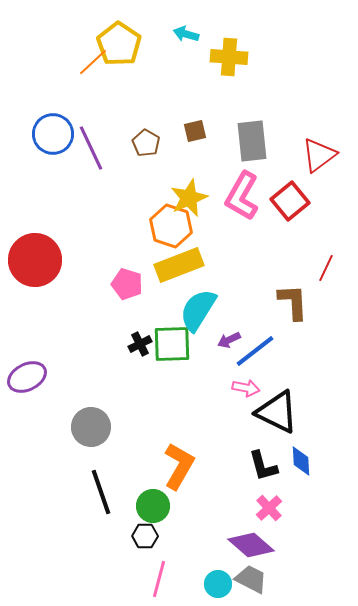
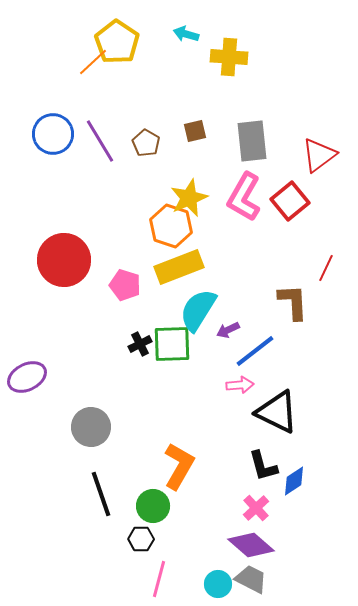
yellow pentagon: moved 2 px left, 2 px up
purple line: moved 9 px right, 7 px up; rotated 6 degrees counterclockwise
pink L-shape: moved 2 px right, 1 px down
red circle: moved 29 px right
yellow rectangle: moved 2 px down
pink pentagon: moved 2 px left, 1 px down
purple arrow: moved 1 px left, 10 px up
pink arrow: moved 6 px left, 3 px up; rotated 16 degrees counterclockwise
blue diamond: moved 7 px left, 20 px down; rotated 60 degrees clockwise
black line: moved 2 px down
pink cross: moved 13 px left
black hexagon: moved 4 px left, 3 px down
